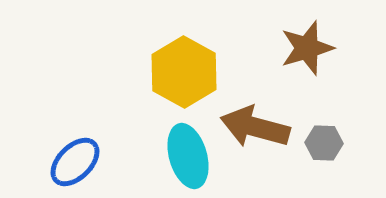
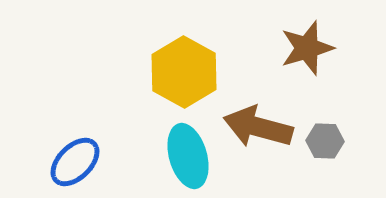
brown arrow: moved 3 px right
gray hexagon: moved 1 px right, 2 px up
